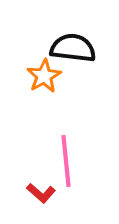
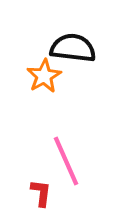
pink line: rotated 18 degrees counterclockwise
red L-shape: rotated 124 degrees counterclockwise
